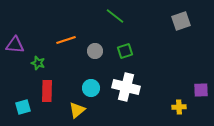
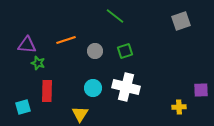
purple triangle: moved 12 px right
cyan circle: moved 2 px right
yellow triangle: moved 3 px right, 4 px down; rotated 18 degrees counterclockwise
